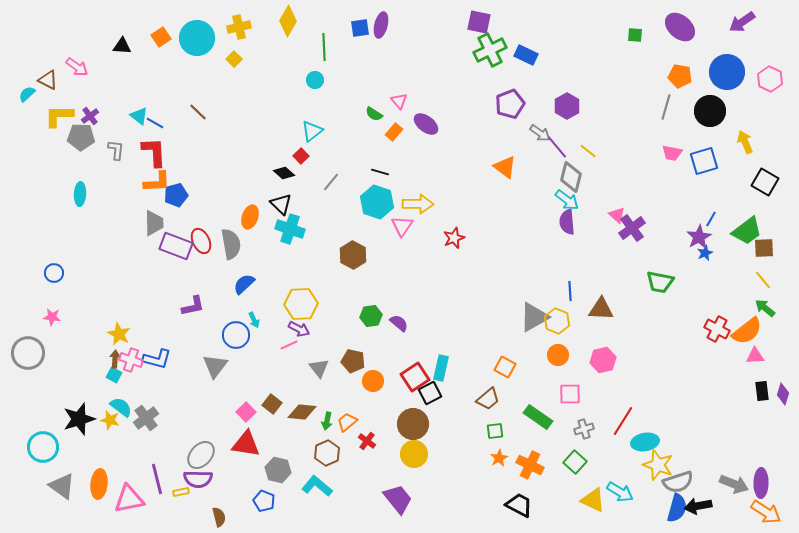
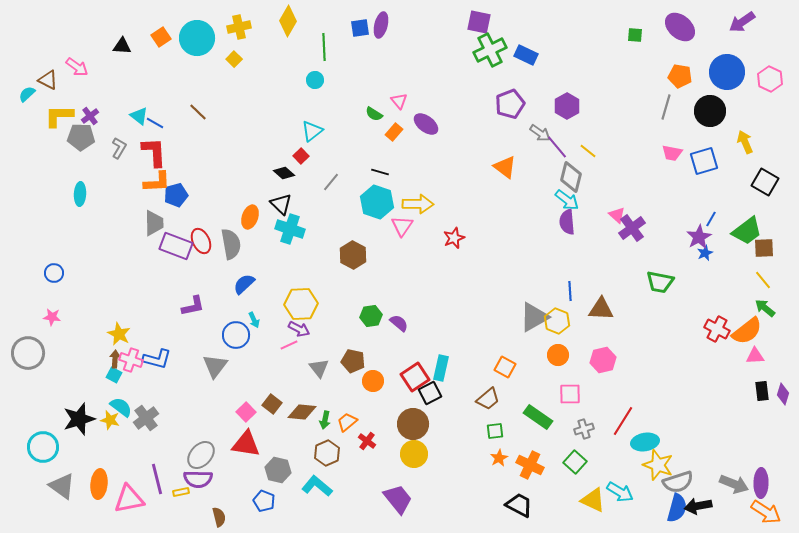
gray L-shape at (116, 150): moved 3 px right, 2 px up; rotated 25 degrees clockwise
green arrow at (327, 421): moved 2 px left, 1 px up
